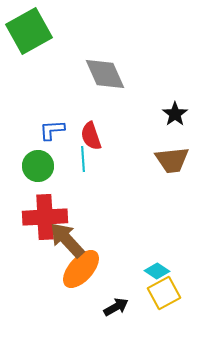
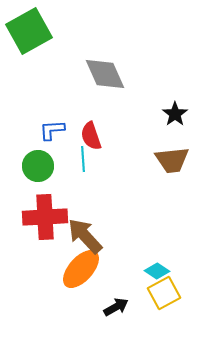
brown arrow: moved 18 px right, 4 px up
